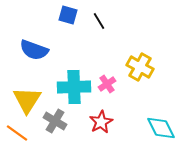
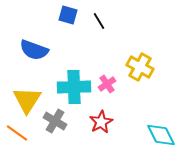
cyan diamond: moved 7 px down
